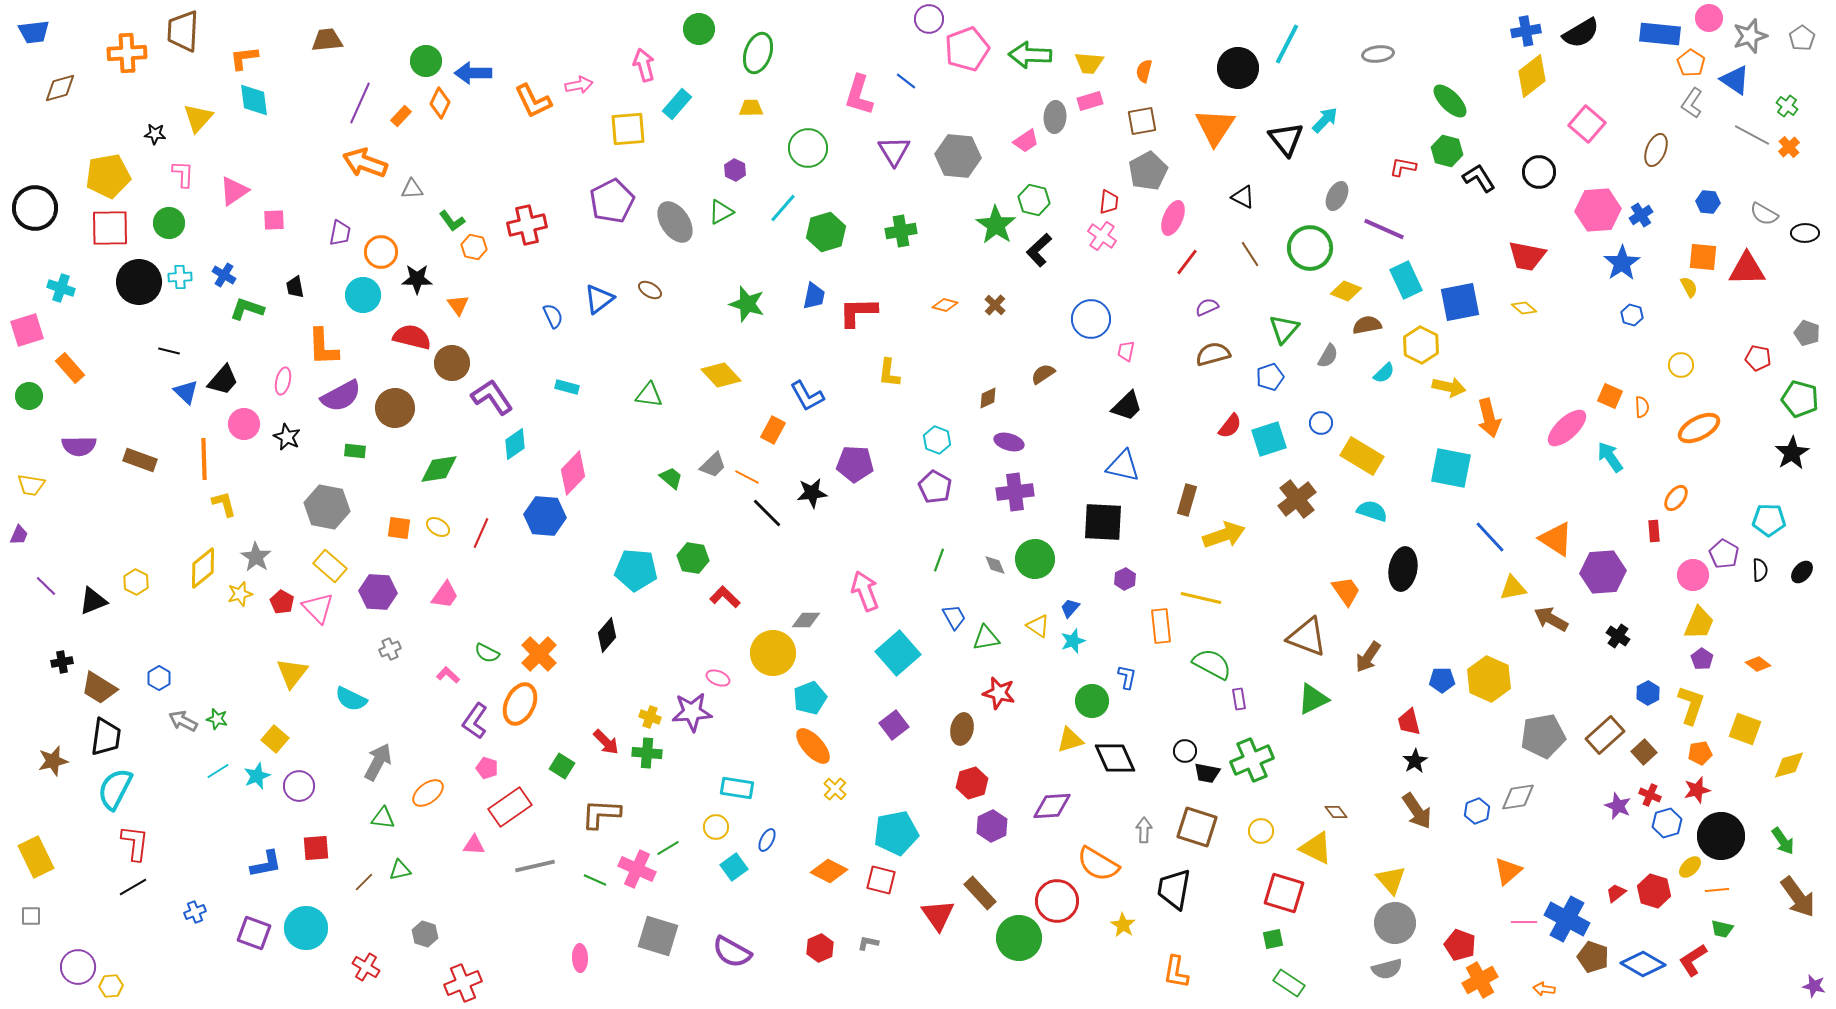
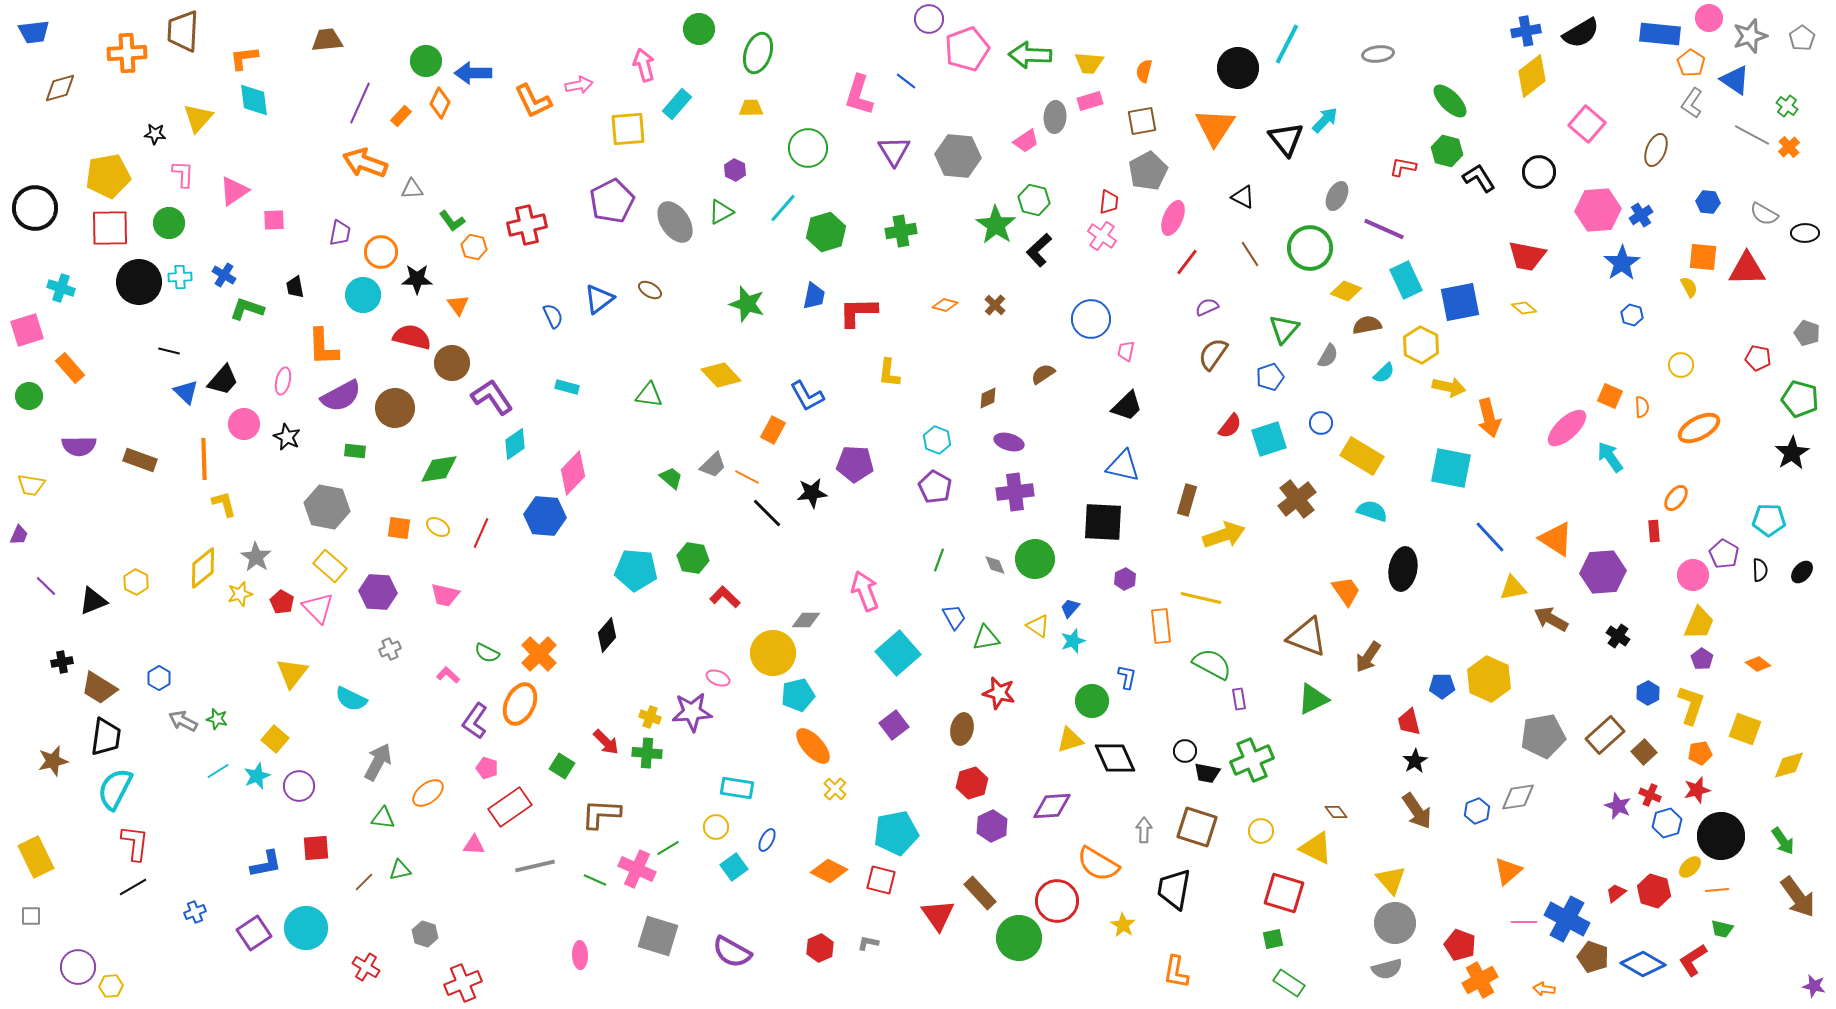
brown semicircle at (1213, 354): rotated 40 degrees counterclockwise
pink trapezoid at (445, 595): rotated 68 degrees clockwise
blue pentagon at (1442, 680): moved 6 px down
cyan pentagon at (810, 698): moved 12 px left, 3 px up; rotated 8 degrees clockwise
purple square at (254, 933): rotated 36 degrees clockwise
pink ellipse at (580, 958): moved 3 px up
